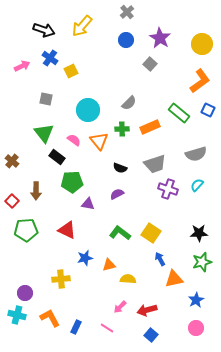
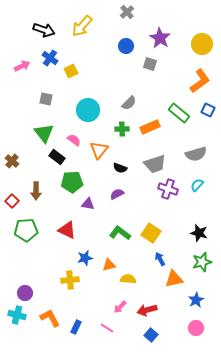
blue circle at (126, 40): moved 6 px down
gray square at (150, 64): rotated 24 degrees counterclockwise
orange triangle at (99, 141): moved 9 px down; rotated 18 degrees clockwise
black star at (199, 233): rotated 18 degrees clockwise
yellow cross at (61, 279): moved 9 px right, 1 px down
